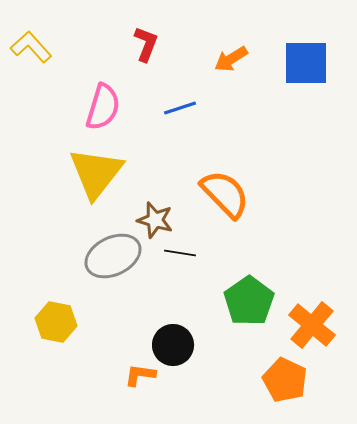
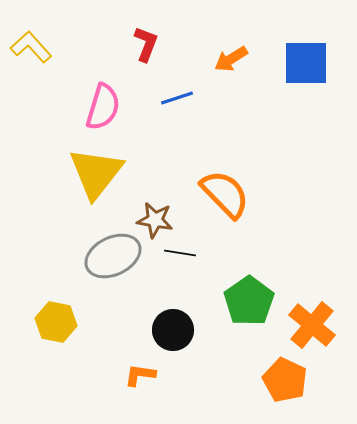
blue line: moved 3 px left, 10 px up
brown star: rotated 6 degrees counterclockwise
black circle: moved 15 px up
